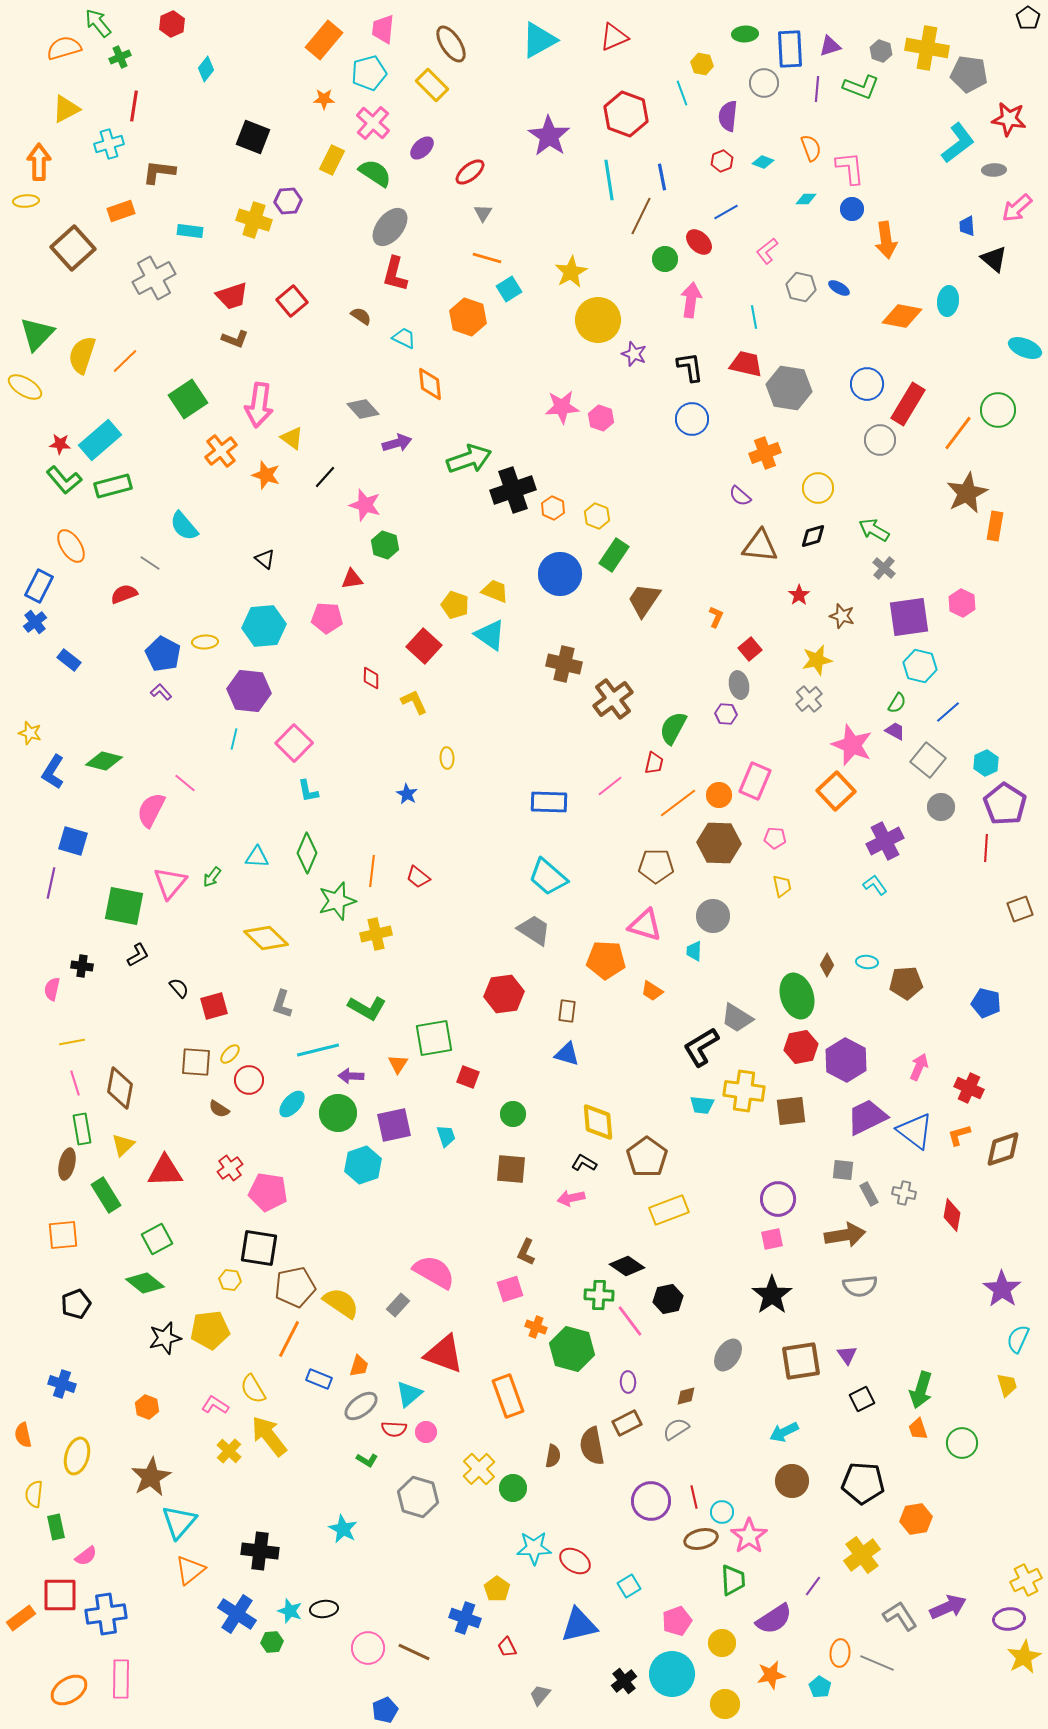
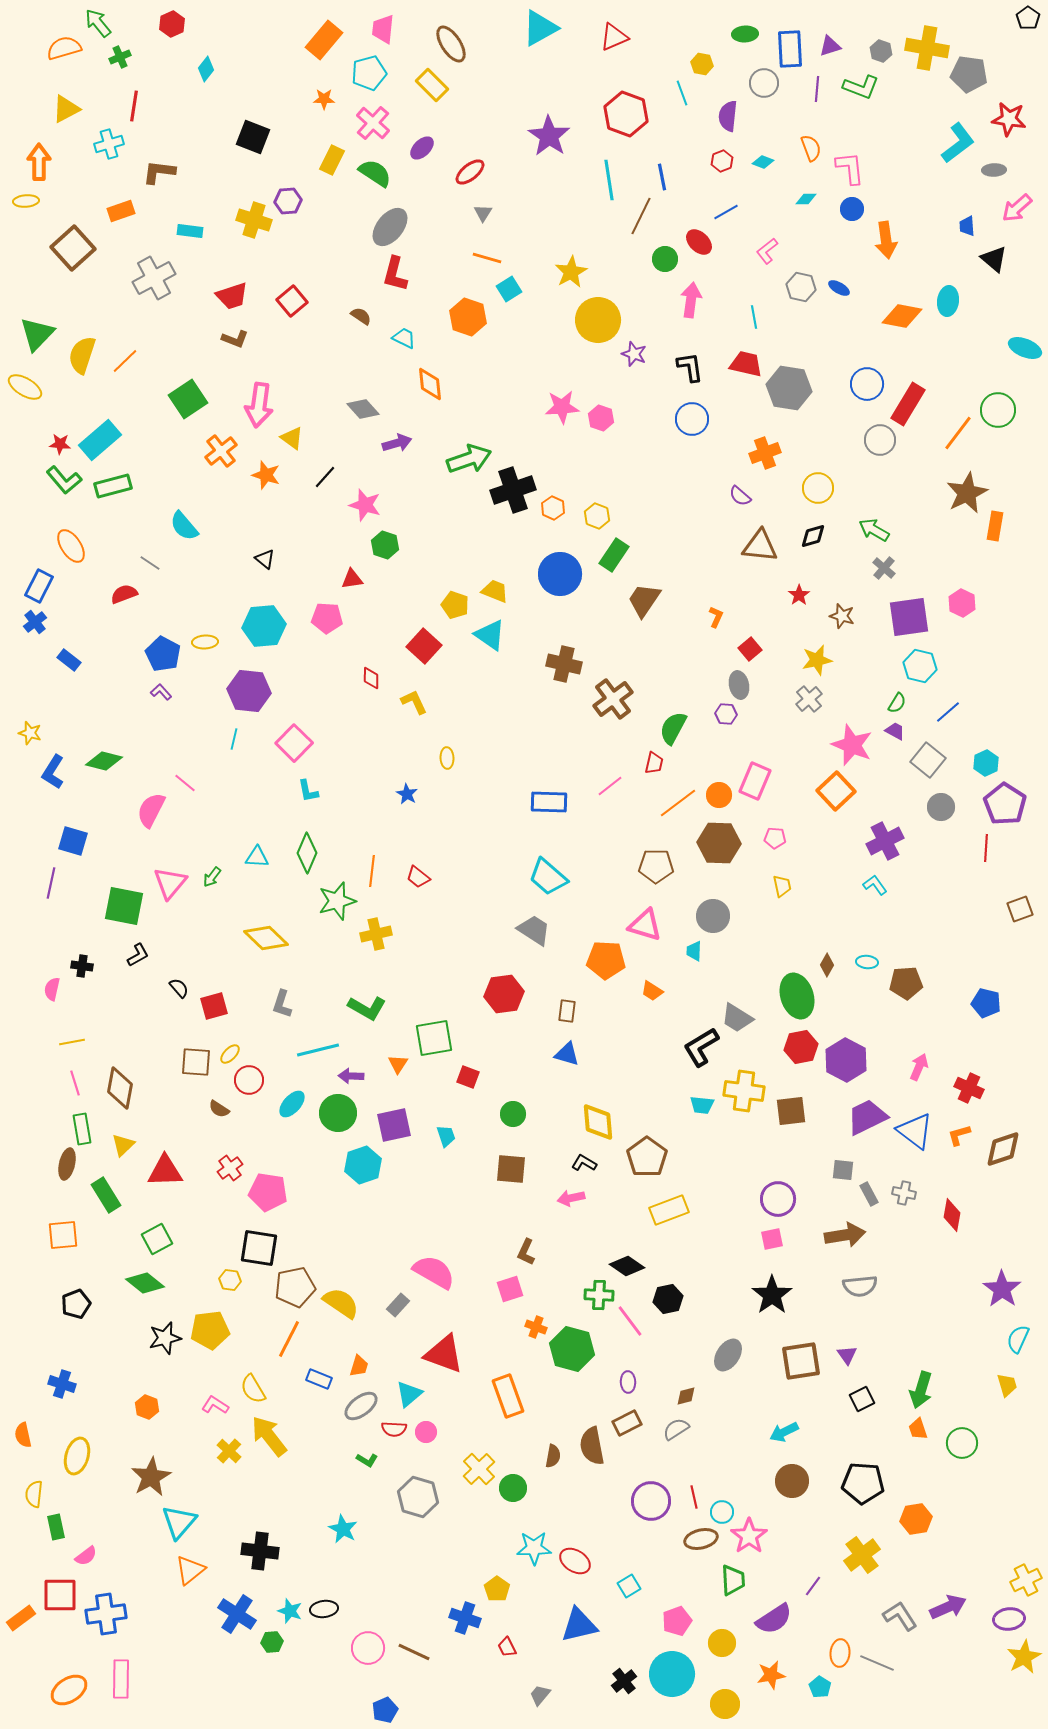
cyan triangle at (539, 40): moved 1 px right, 12 px up
